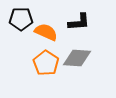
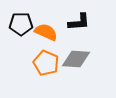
black pentagon: moved 5 px down
gray diamond: moved 1 px left, 1 px down
orange pentagon: rotated 10 degrees counterclockwise
